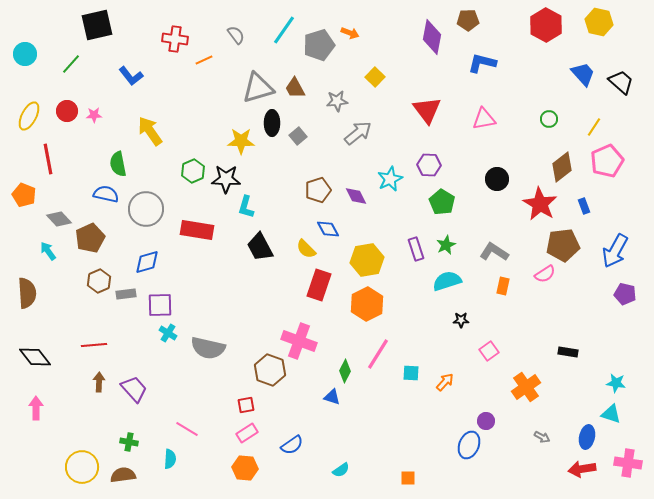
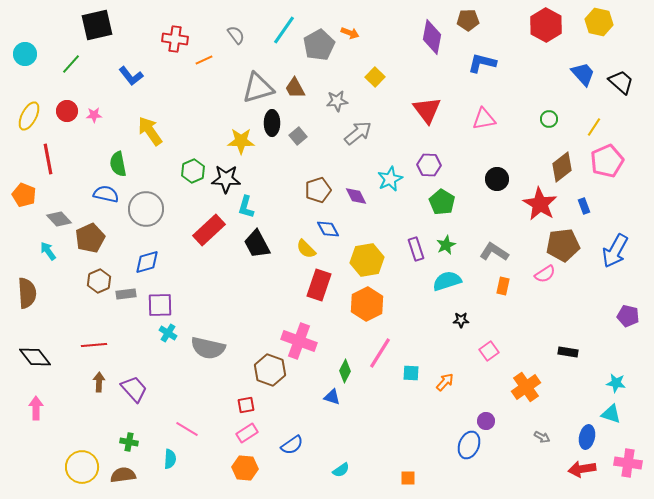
gray pentagon at (319, 45): rotated 12 degrees counterclockwise
red rectangle at (197, 230): moved 12 px right; rotated 52 degrees counterclockwise
black trapezoid at (260, 247): moved 3 px left, 3 px up
purple pentagon at (625, 294): moved 3 px right, 22 px down
pink line at (378, 354): moved 2 px right, 1 px up
